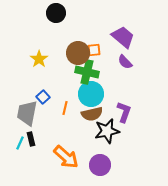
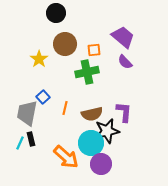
brown circle: moved 13 px left, 9 px up
green cross: rotated 25 degrees counterclockwise
cyan circle: moved 49 px down
purple L-shape: rotated 15 degrees counterclockwise
purple circle: moved 1 px right, 1 px up
